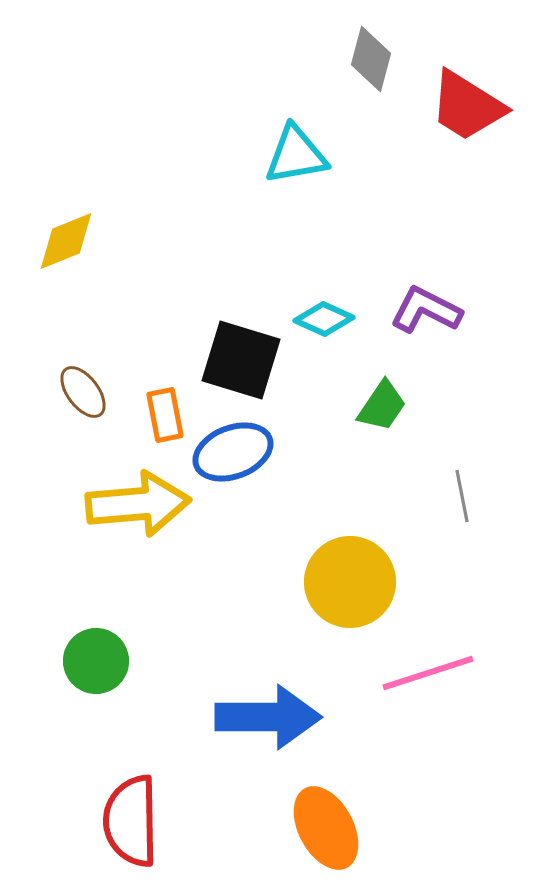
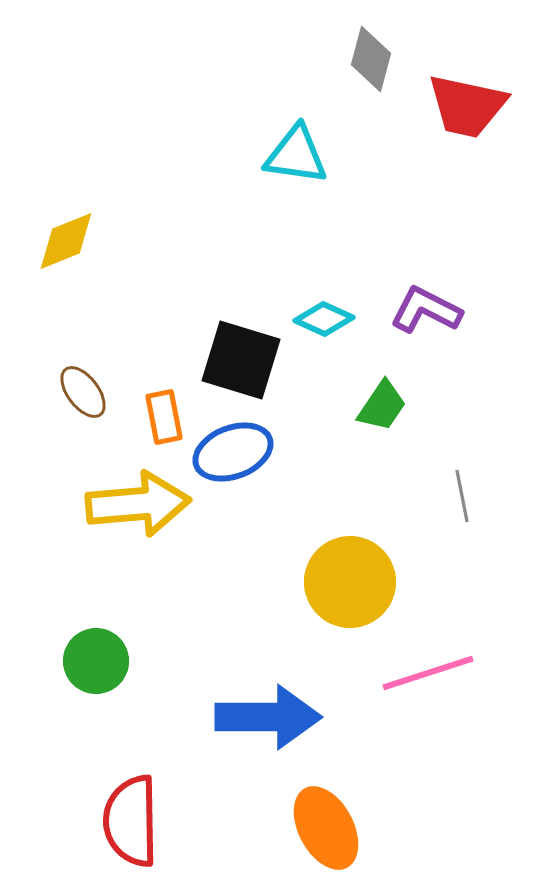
red trapezoid: rotated 20 degrees counterclockwise
cyan triangle: rotated 18 degrees clockwise
orange rectangle: moved 1 px left, 2 px down
